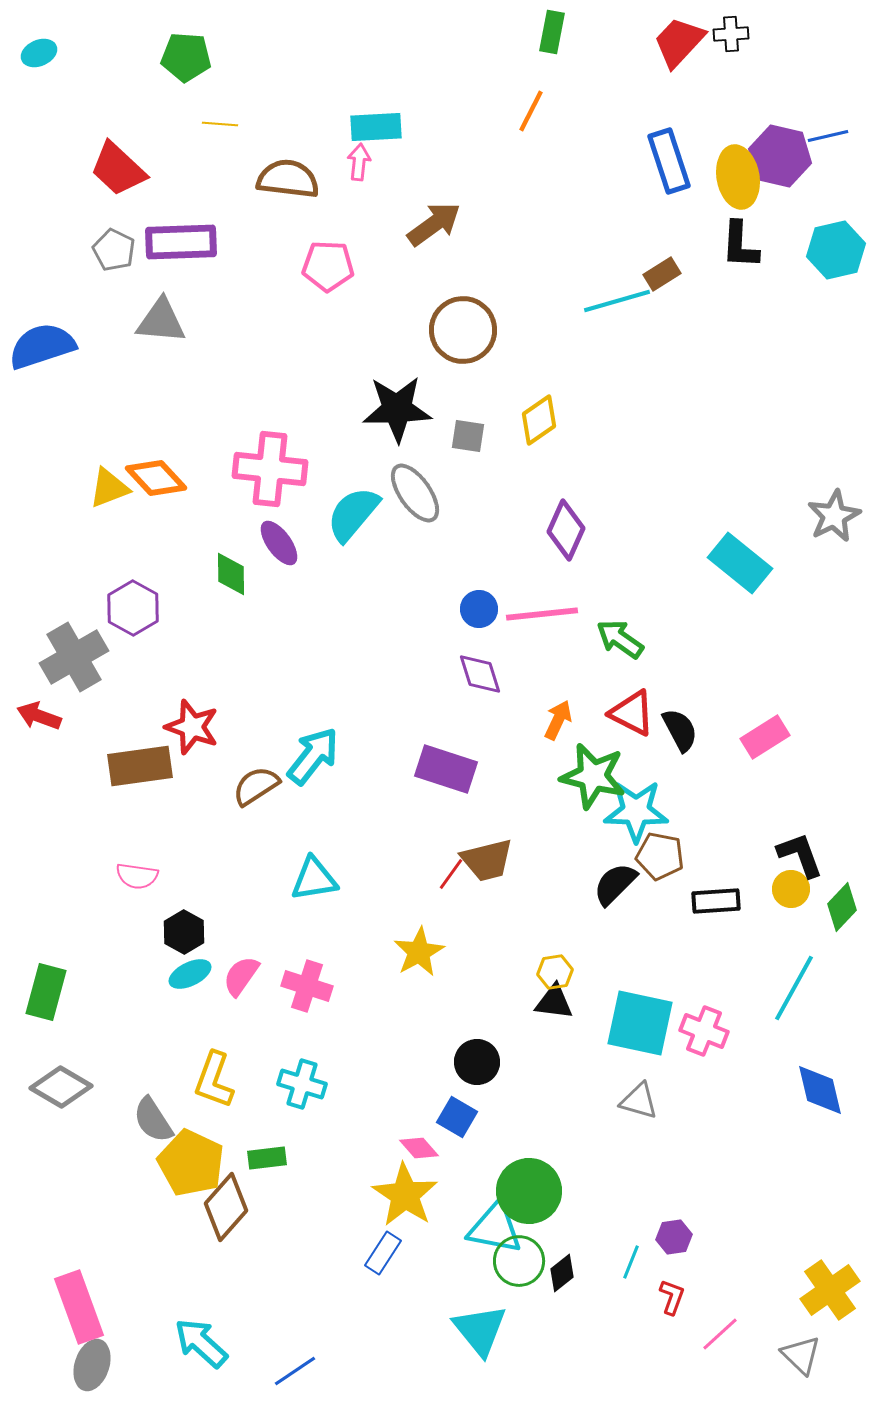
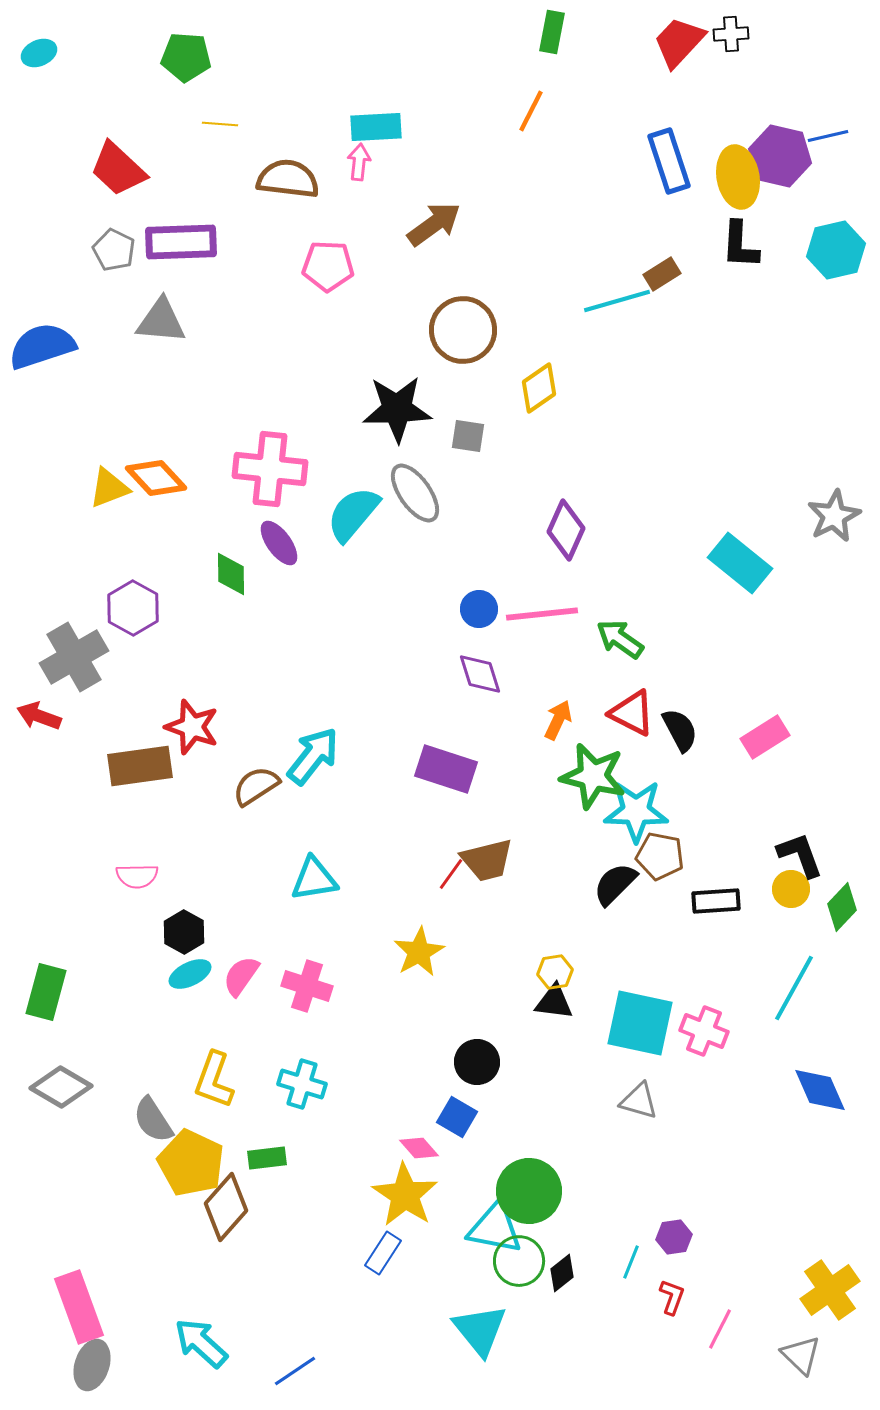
yellow diamond at (539, 420): moved 32 px up
pink semicircle at (137, 876): rotated 9 degrees counterclockwise
blue diamond at (820, 1090): rotated 10 degrees counterclockwise
pink line at (720, 1334): moved 5 px up; rotated 21 degrees counterclockwise
